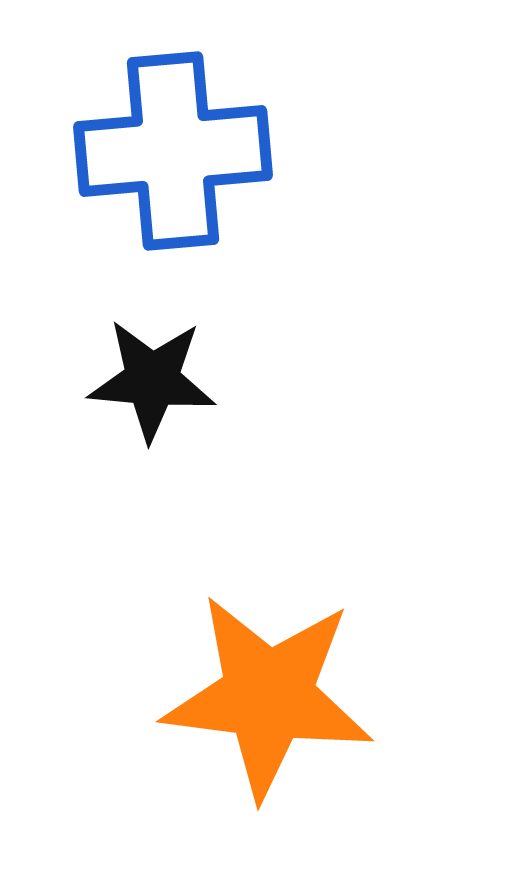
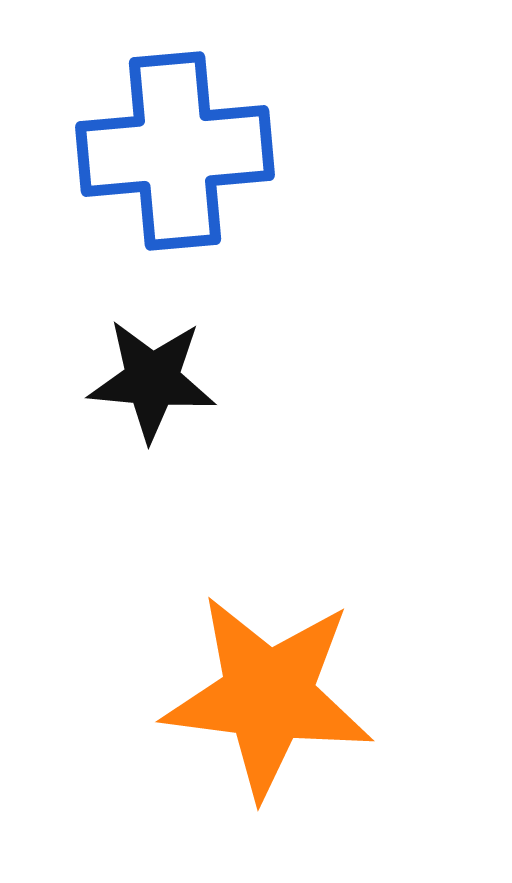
blue cross: moved 2 px right
